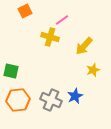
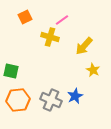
orange square: moved 6 px down
yellow star: rotated 24 degrees counterclockwise
